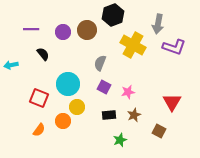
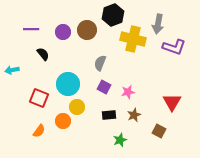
yellow cross: moved 6 px up; rotated 15 degrees counterclockwise
cyan arrow: moved 1 px right, 5 px down
orange semicircle: moved 1 px down
